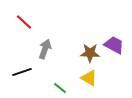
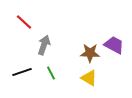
gray arrow: moved 1 px left, 4 px up
green line: moved 9 px left, 15 px up; rotated 24 degrees clockwise
